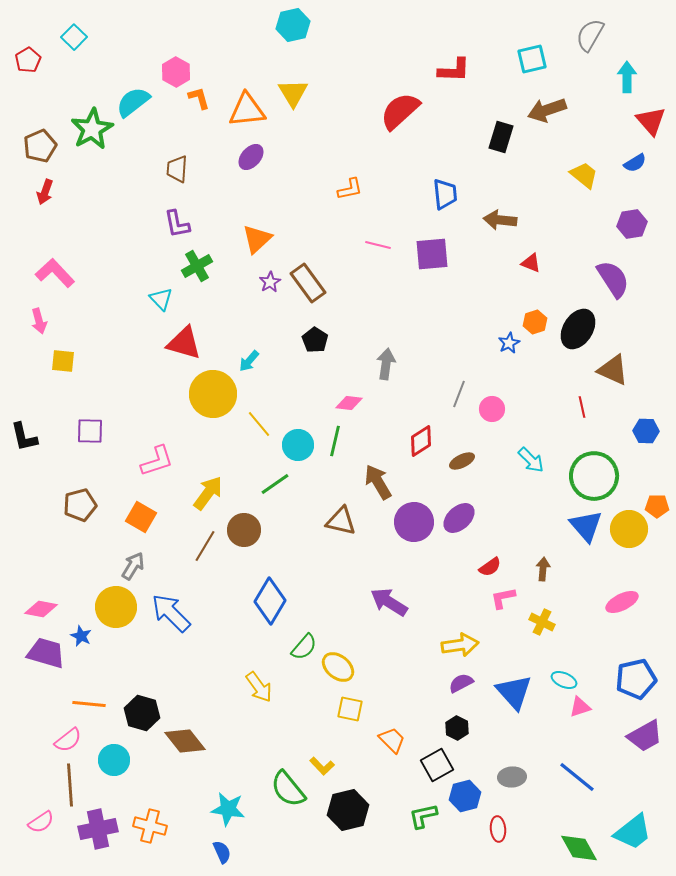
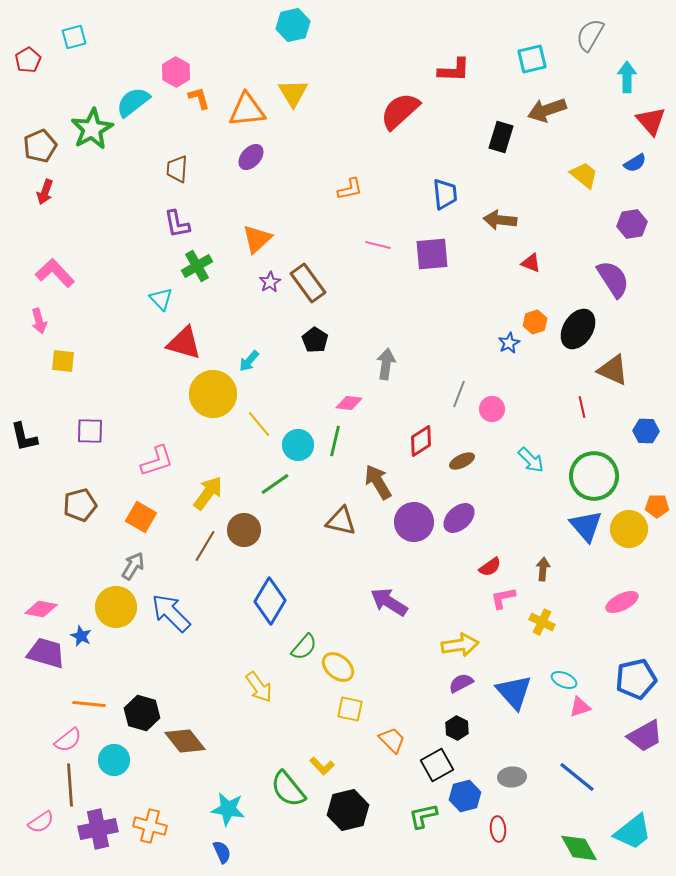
cyan square at (74, 37): rotated 30 degrees clockwise
